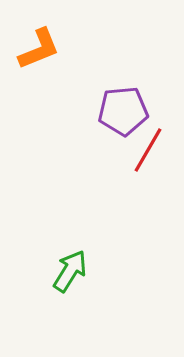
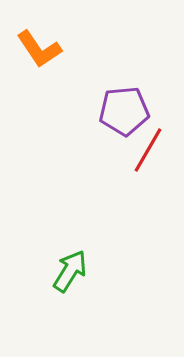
orange L-shape: rotated 78 degrees clockwise
purple pentagon: moved 1 px right
